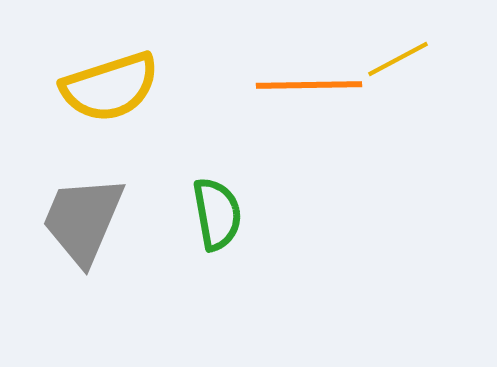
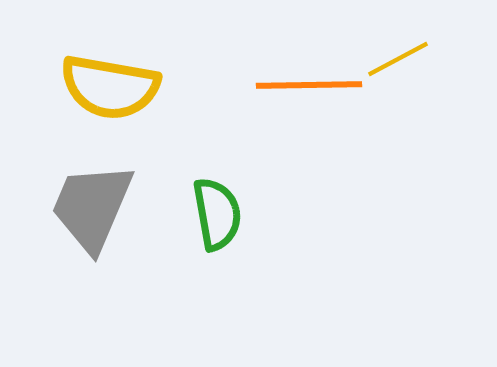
yellow semicircle: rotated 28 degrees clockwise
gray trapezoid: moved 9 px right, 13 px up
